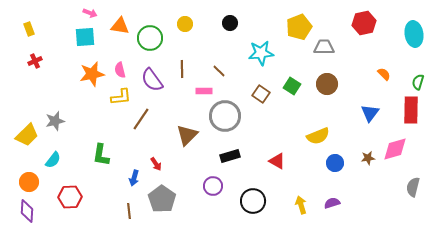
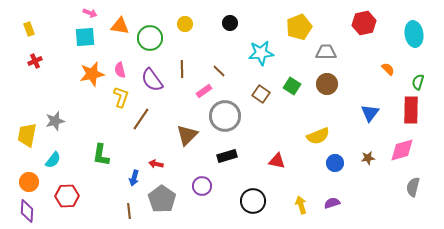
gray trapezoid at (324, 47): moved 2 px right, 5 px down
orange semicircle at (384, 74): moved 4 px right, 5 px up
pink rectangle at (204, 91): rotated 35 degrees counterclockwise
yellow L-shape at (121, 97): rotated 65 degrees counterclockwise
yellow trapezoid at (27, 135): rotated 145 degrees clockwise
pink diamond at (395, 149): moved 7 px right, 1 px down
black rectangle at (230, 156): moved 3 px left
red triangle at (277, 161): rotated 18 degrees counterclockwise
red arrow at (156, 164): rotated 136 degrees clockwise
purple circle at (213, 186): moved 11 px left
red hexagon at (70, 197): moved 3 px left, 1 px up
